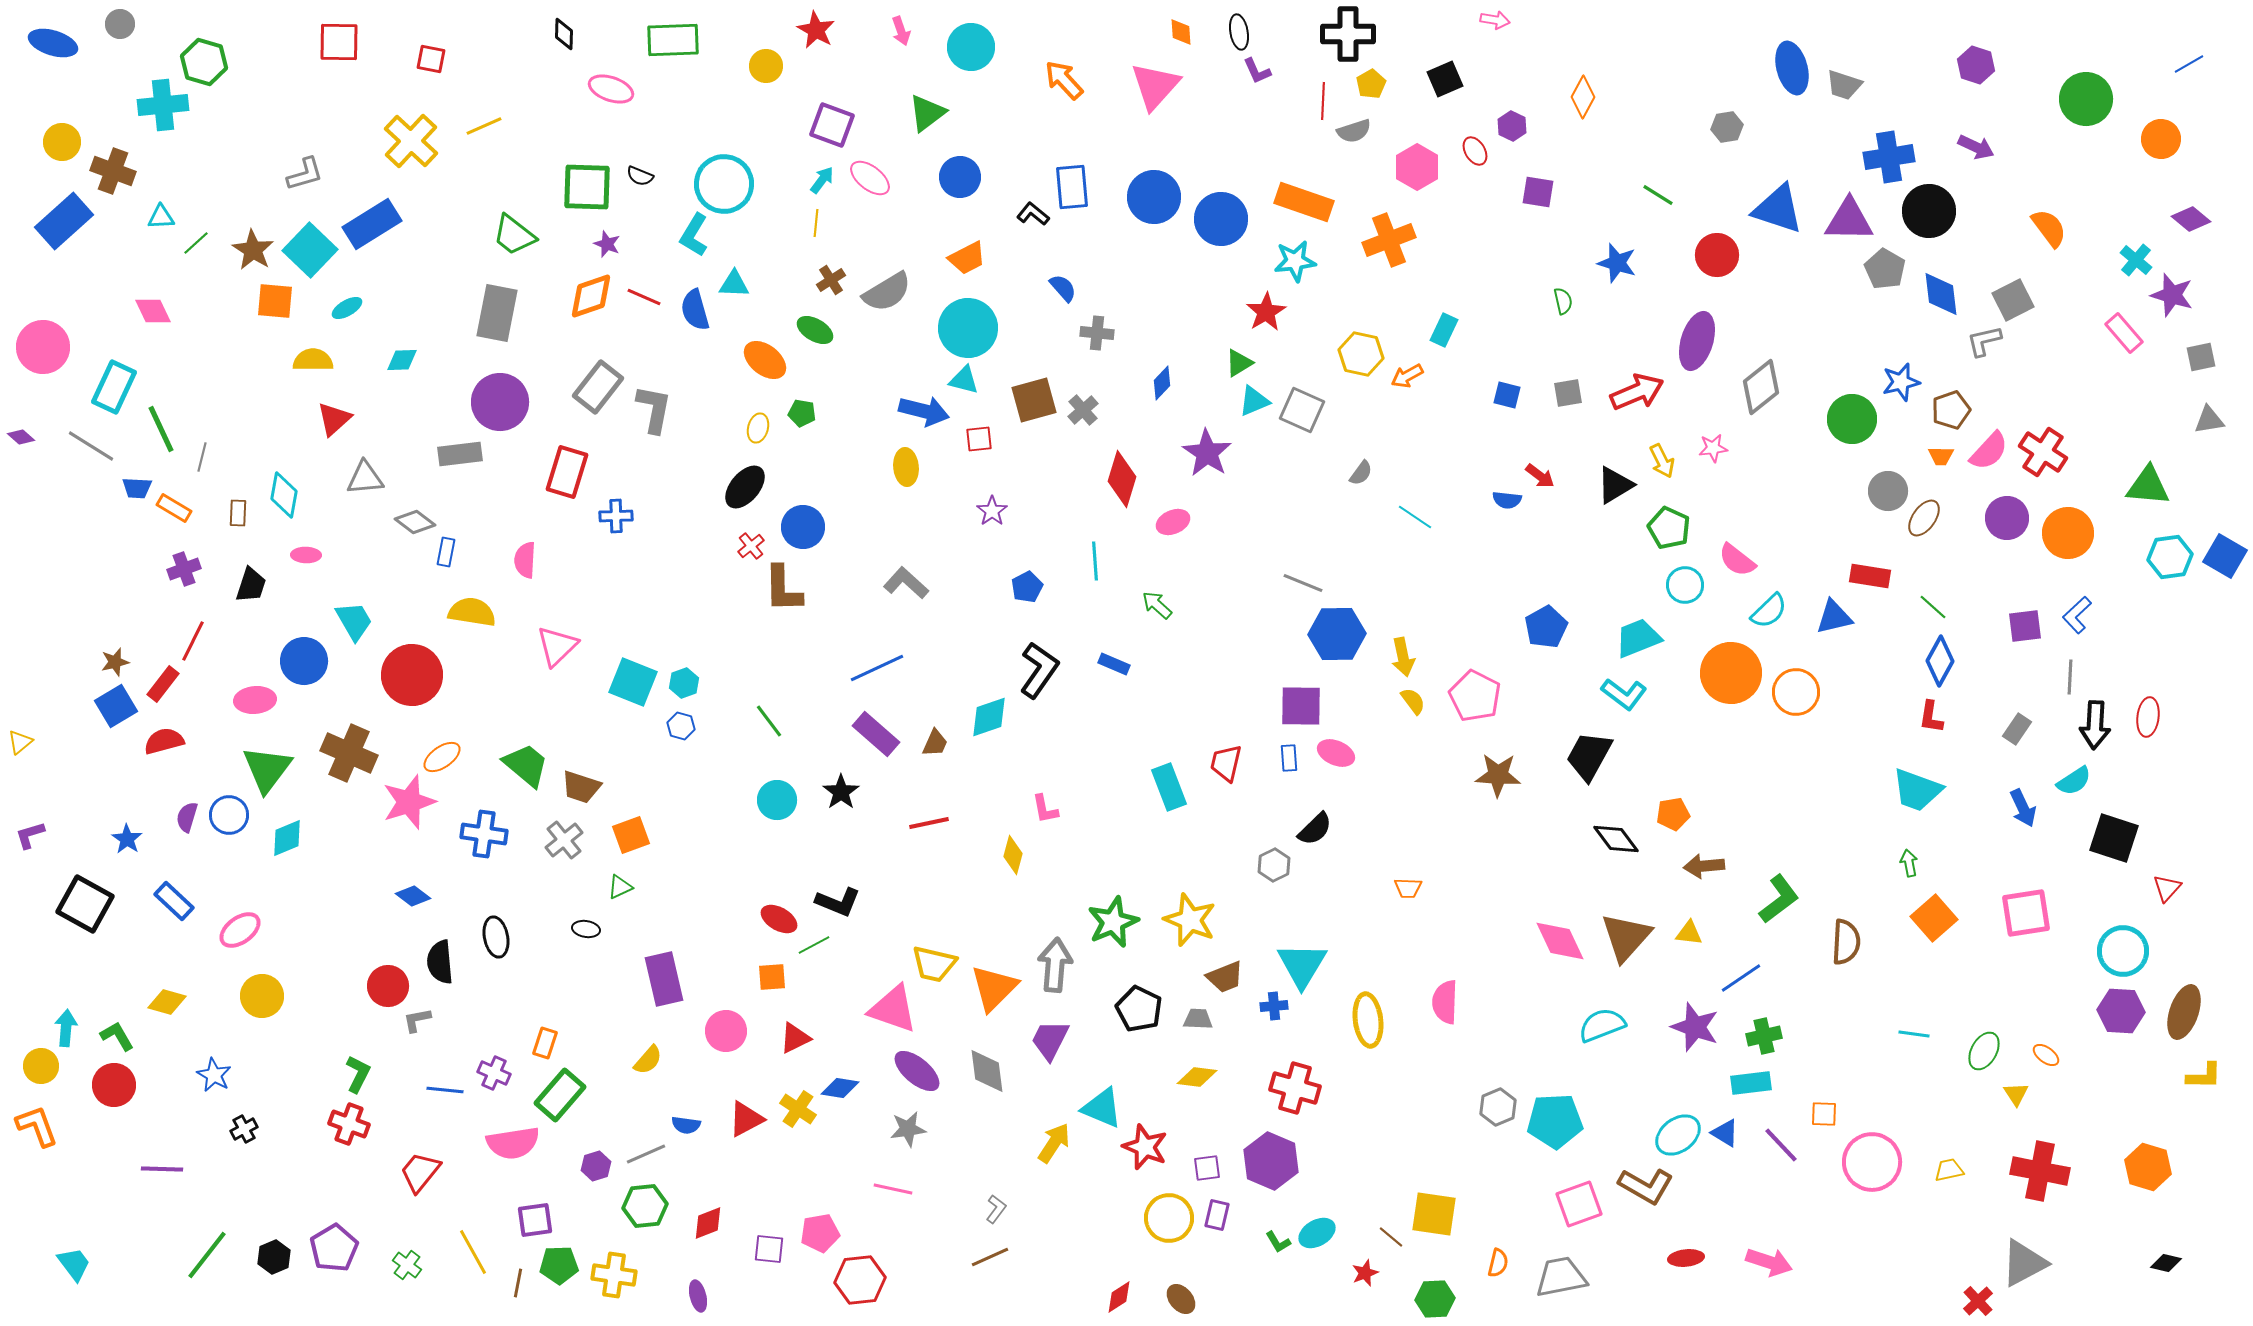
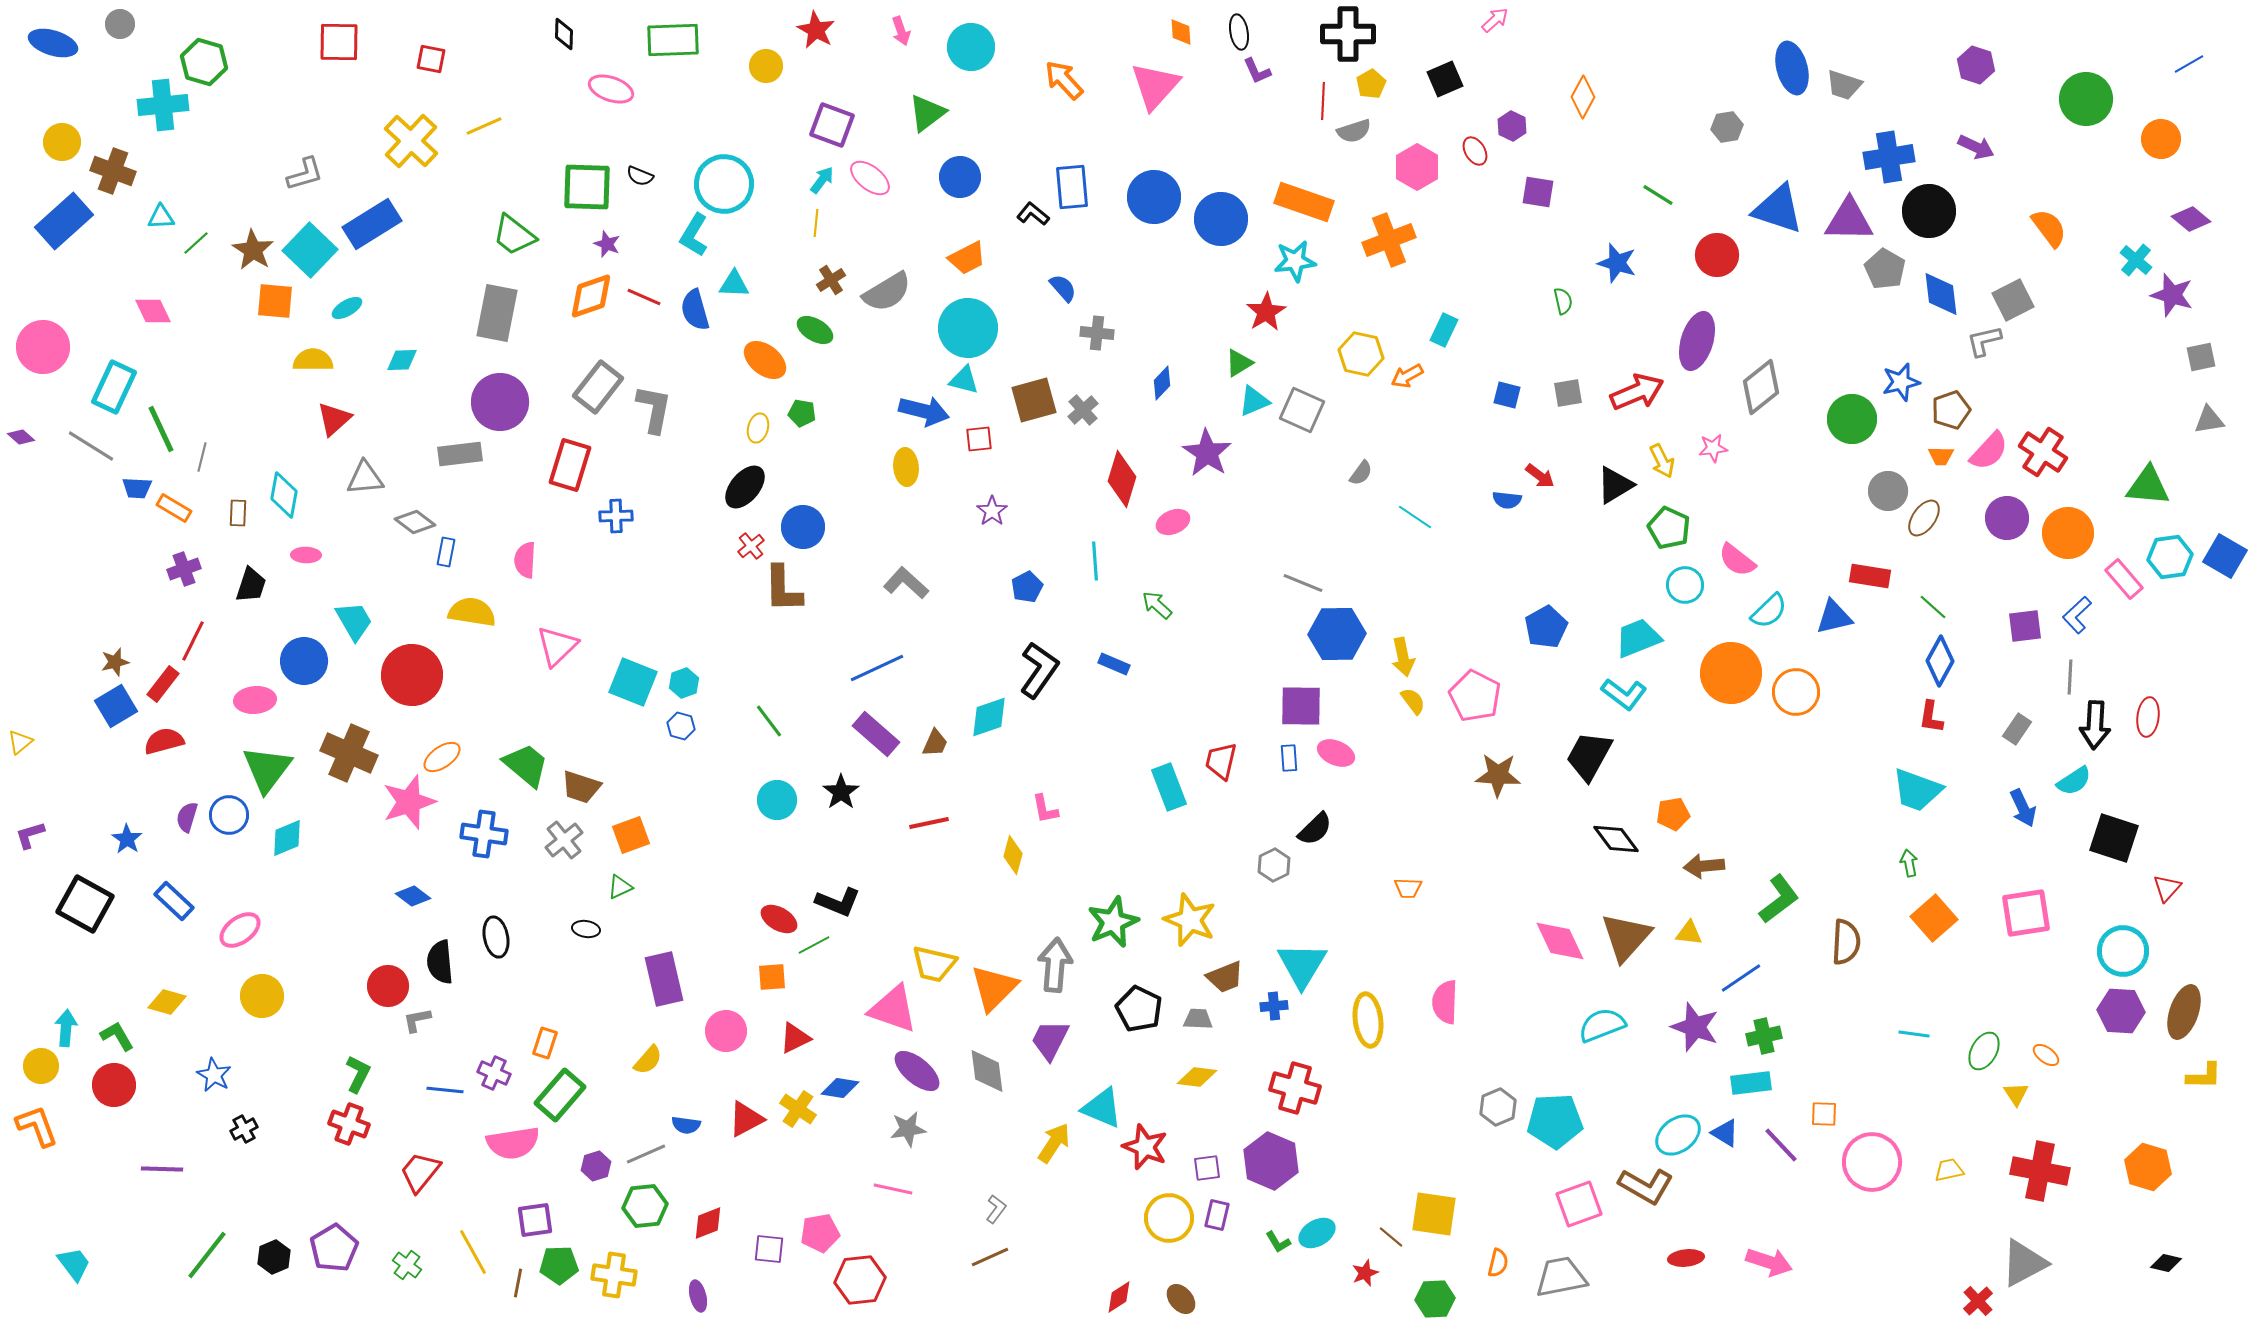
pink arrow at (1495, 20): rotated 52 degrees counterclockwise
pink rectangle at (2124, 333): moved 246 px down
red rectangle at (567, 472): moved 3 px right, 7 px up
red trapezoid at (1226, 763): moved 5 px left, 2 px up
